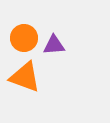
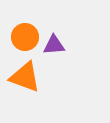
orange circle: moved 1 px right, 1 px up
